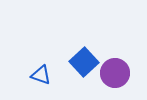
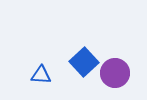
blue triangle: rotated 15 degrees counterclockwise
